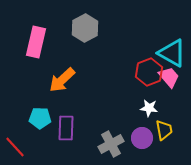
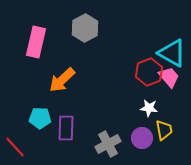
gray cross: moved 3 px left
